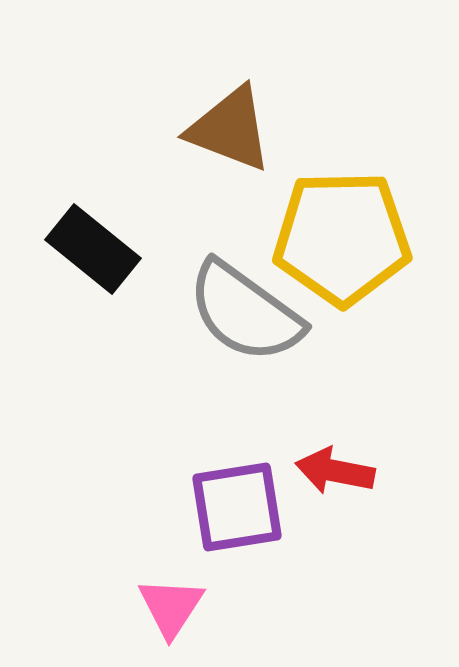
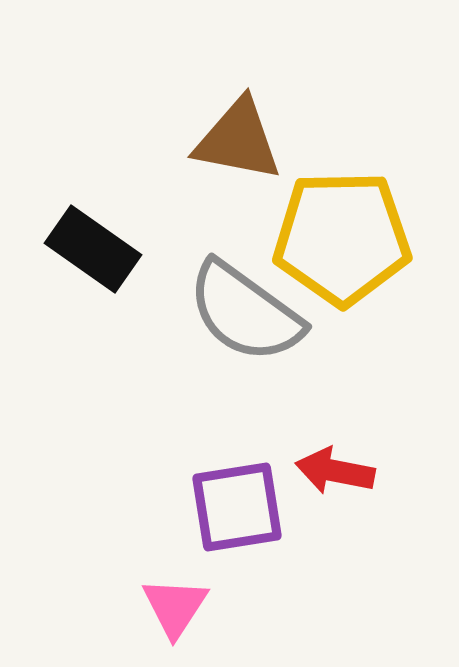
brown triangle: moved 8 px right, 11 px down; rotated 10 degrees counterclockwise
black rectangle: rotated 4 degrees counterclockwise
pink triangle: moved 4 px right
